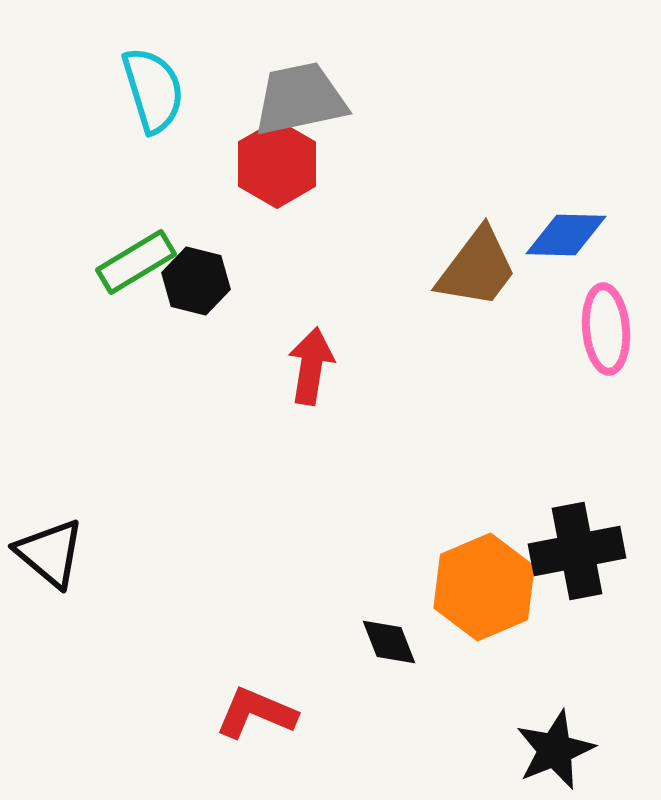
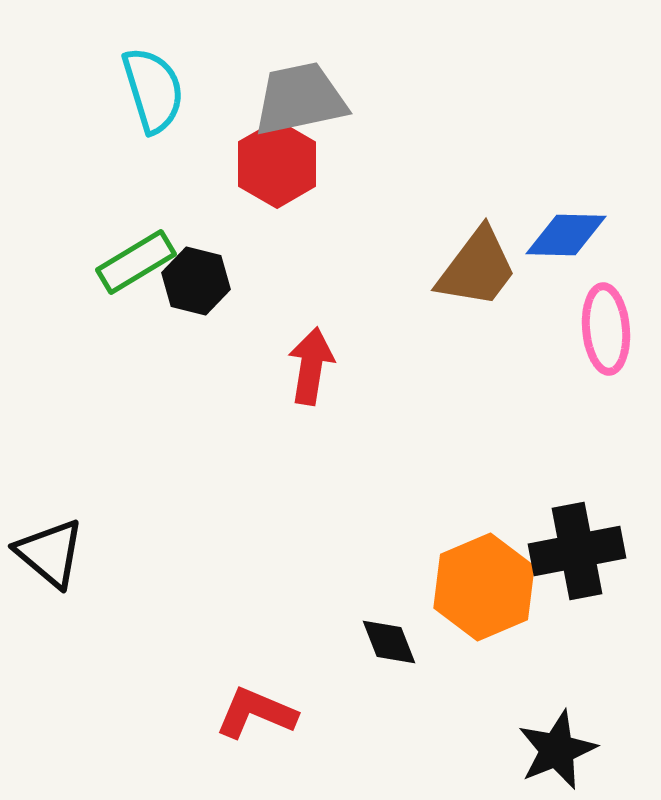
black star: moved 2 px right
